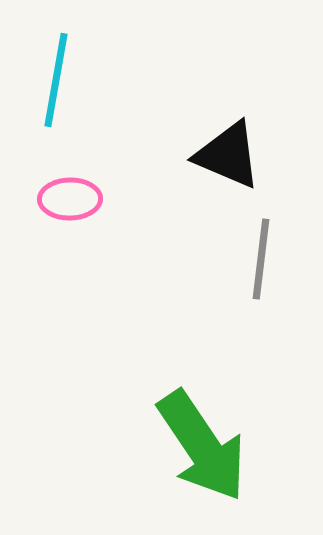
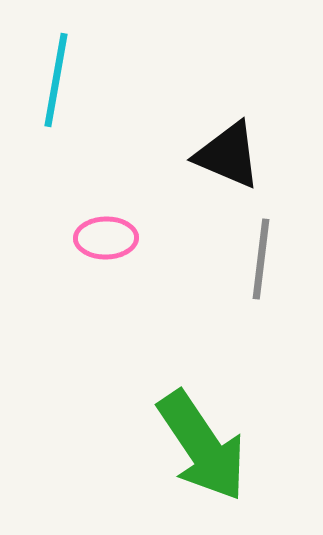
pink ellipse: moved 36 px right, 39 px down
